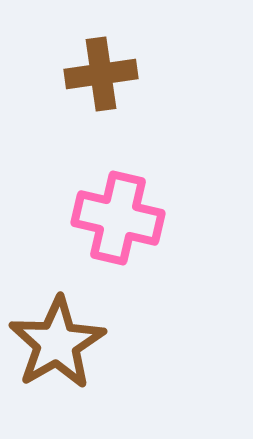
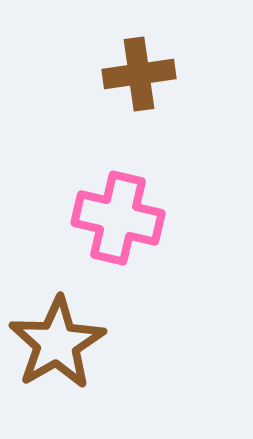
brown cross: moved 38 px right
